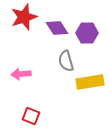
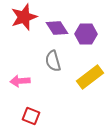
purple hexagon: moved 1 px left, 1 px down
gray semicircle: moved 13 px left
pink arrow: moved 1 px left, 7 px down
yellow rectangle: moved 5 px up; rotated 28 degrees counterclockwise
